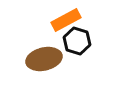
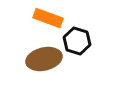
orange rectangle: moved 18 px left, 2 px up; rotated 48 degrees clockwise
